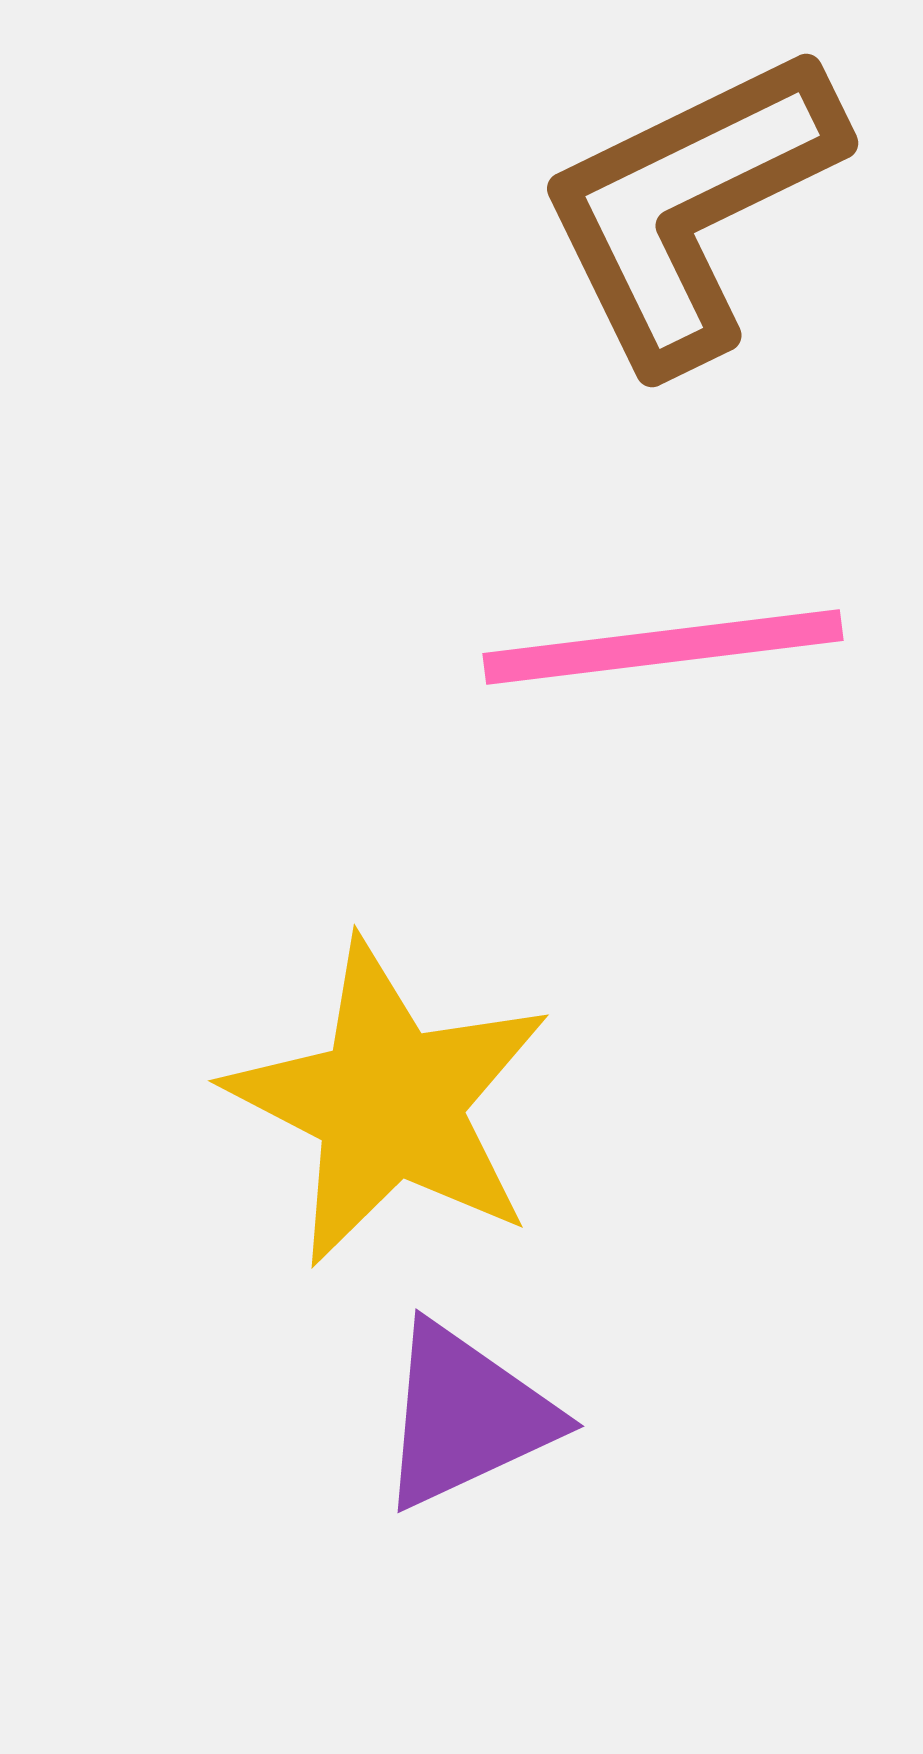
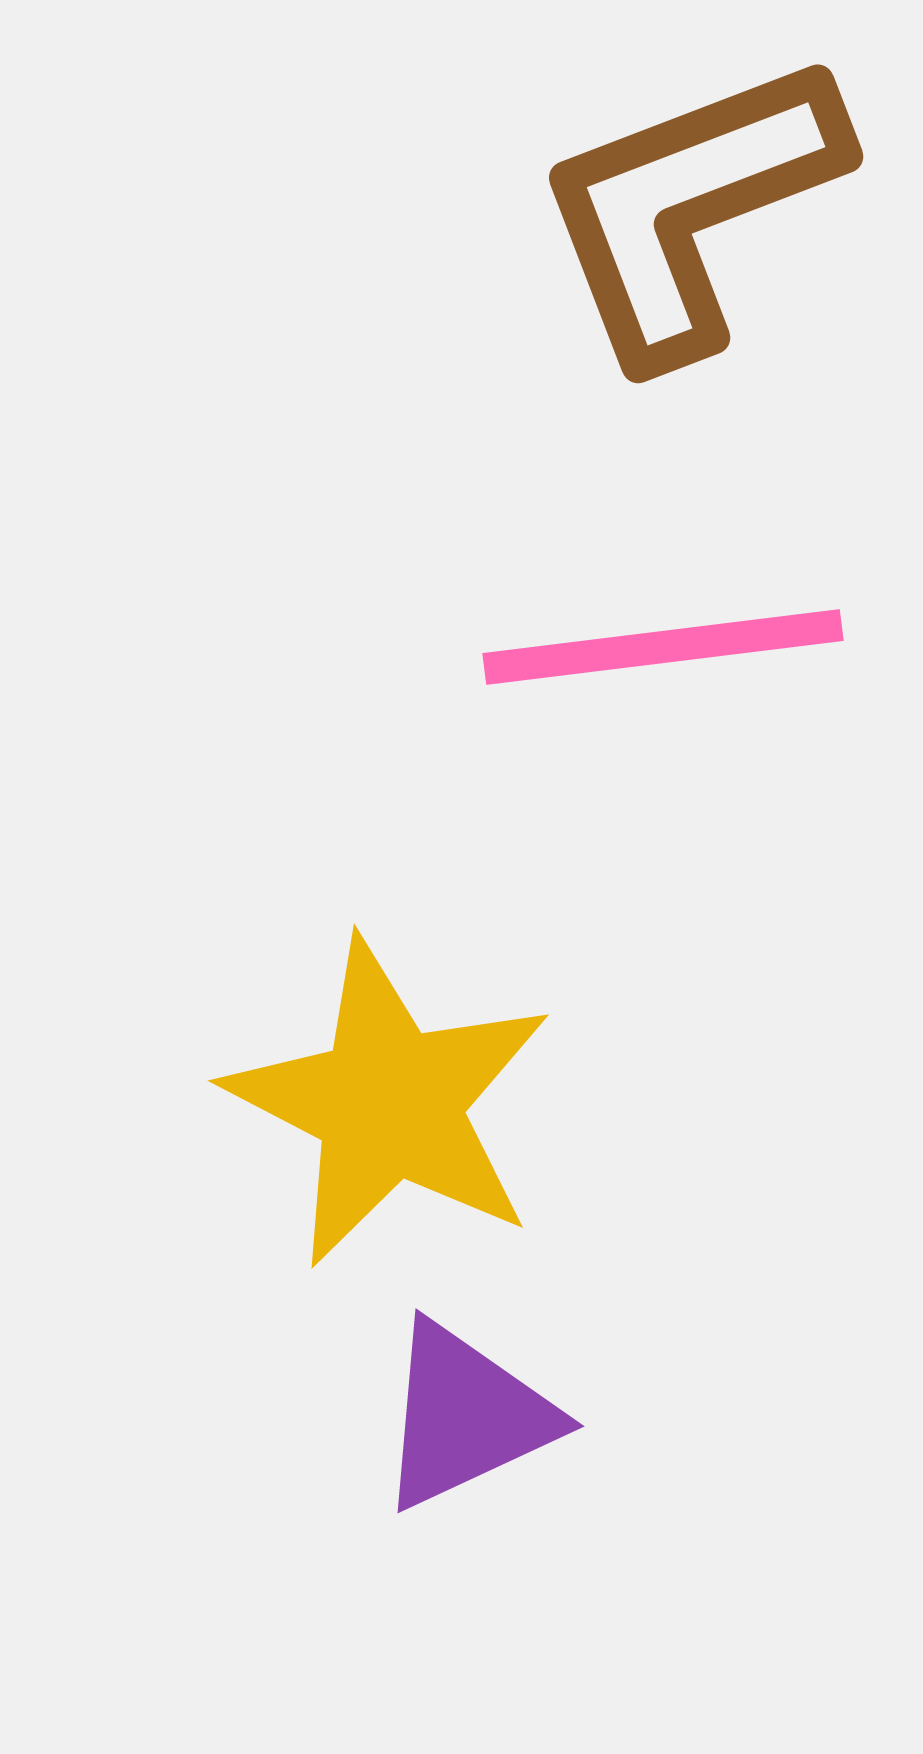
brown L-shape: rotated 5 degrees clockwise
